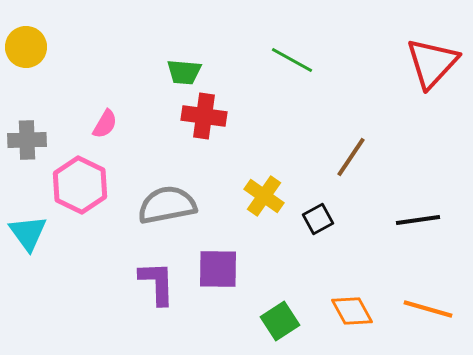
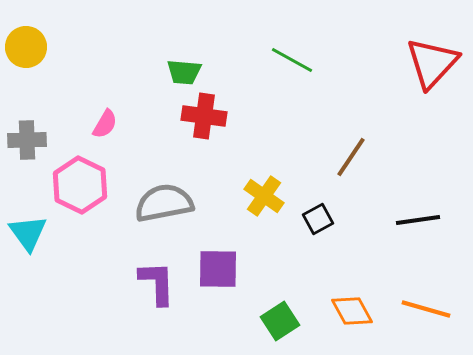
gray semicircle: moved 3 px left, 2 px up
orange line: moved 2 px left
